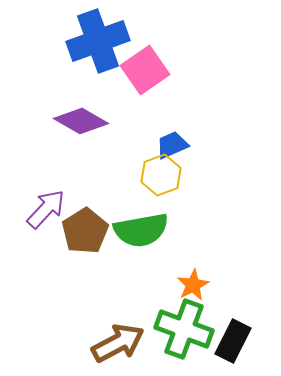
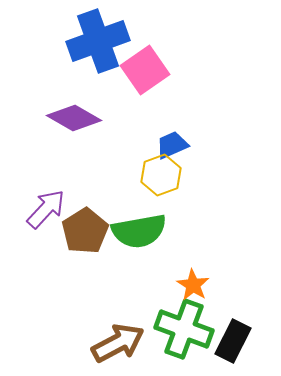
purple diamond: moved 7 px left, 3 px up
green semicircle: moved 2 px left, 1 px down
orange star: rotated 12 degrees counterclockwise
